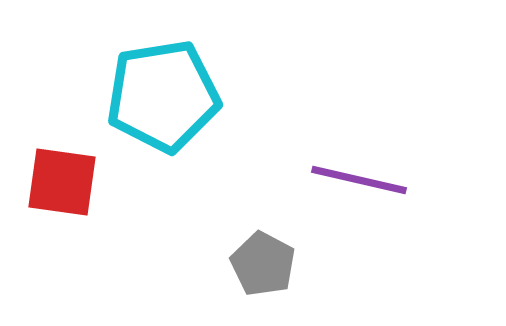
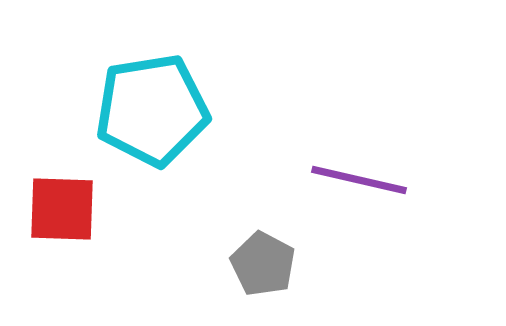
cyan pentagon: moved 11 px left, 14 px down
red square: moved 27 px down; rotated 6 degrees counterclockwise
